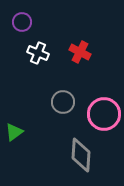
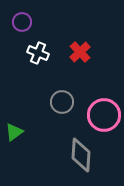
red cross: rotated 20 degrees clockwise
gray circle: moved 1 px left
pink circle: moved 1 px down
